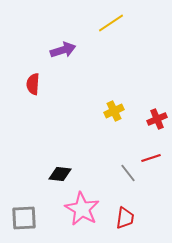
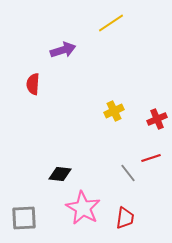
pink star: moved 1 px right, 1 px up
